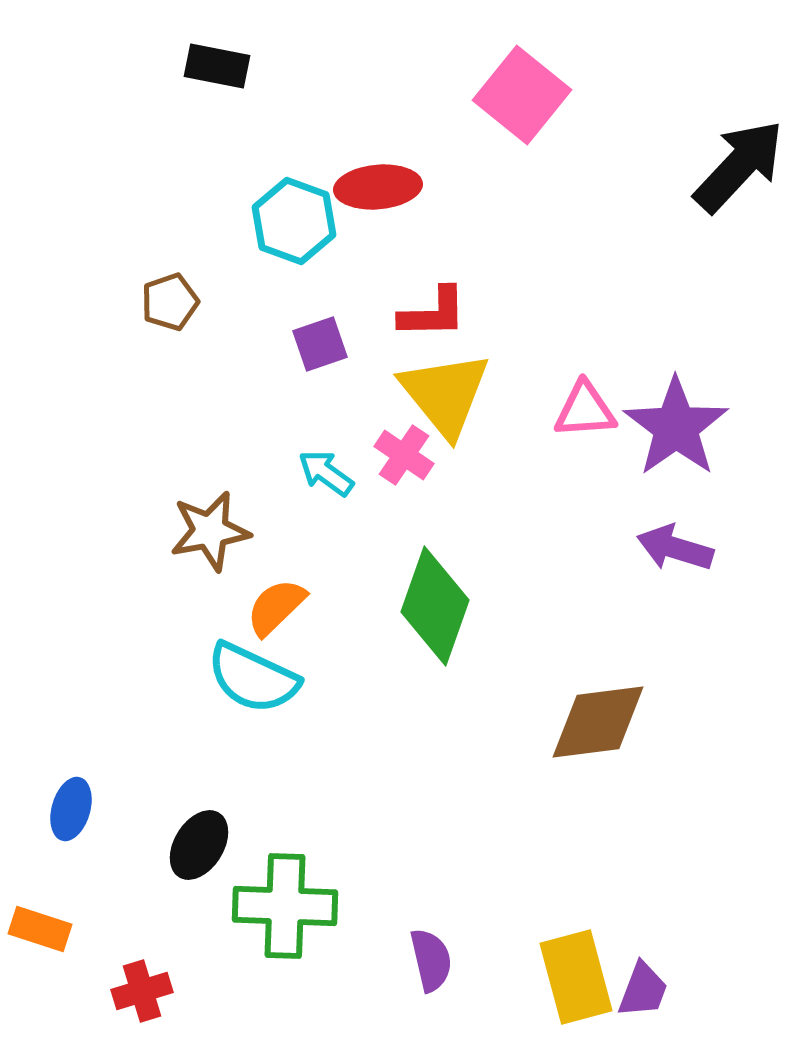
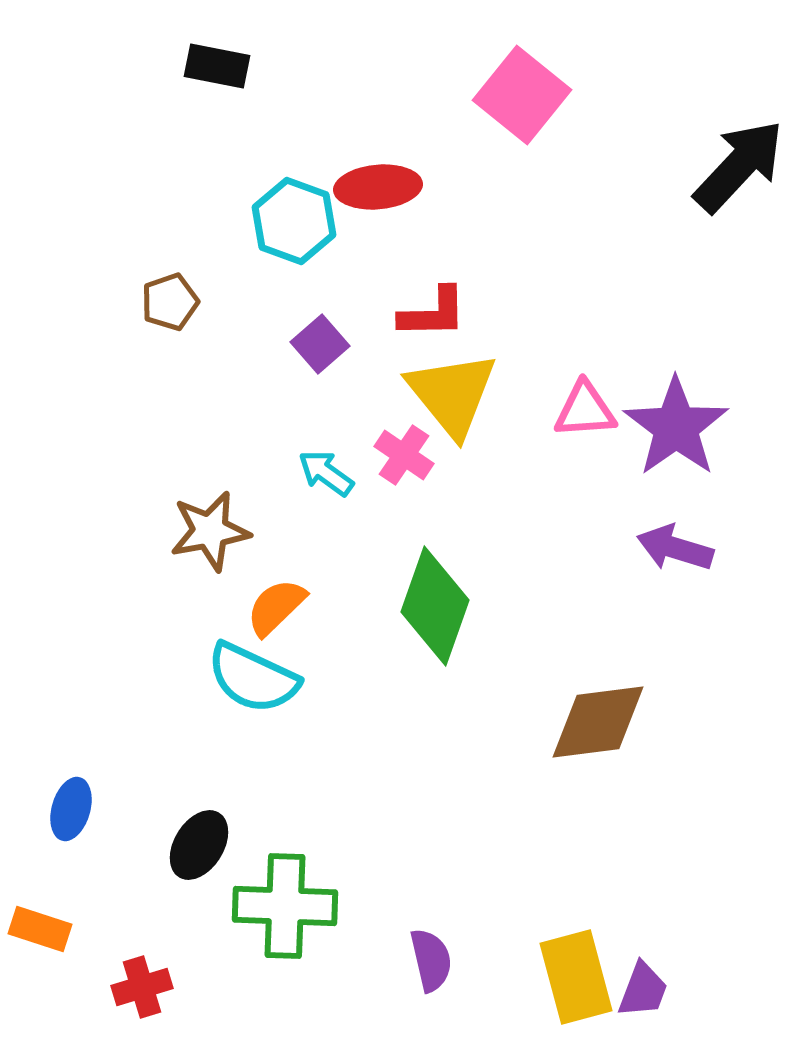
purple square: rotated 22 degrees counterclockwise
yellow triangle: moved 7 px right
red cross: moved 4 px up
